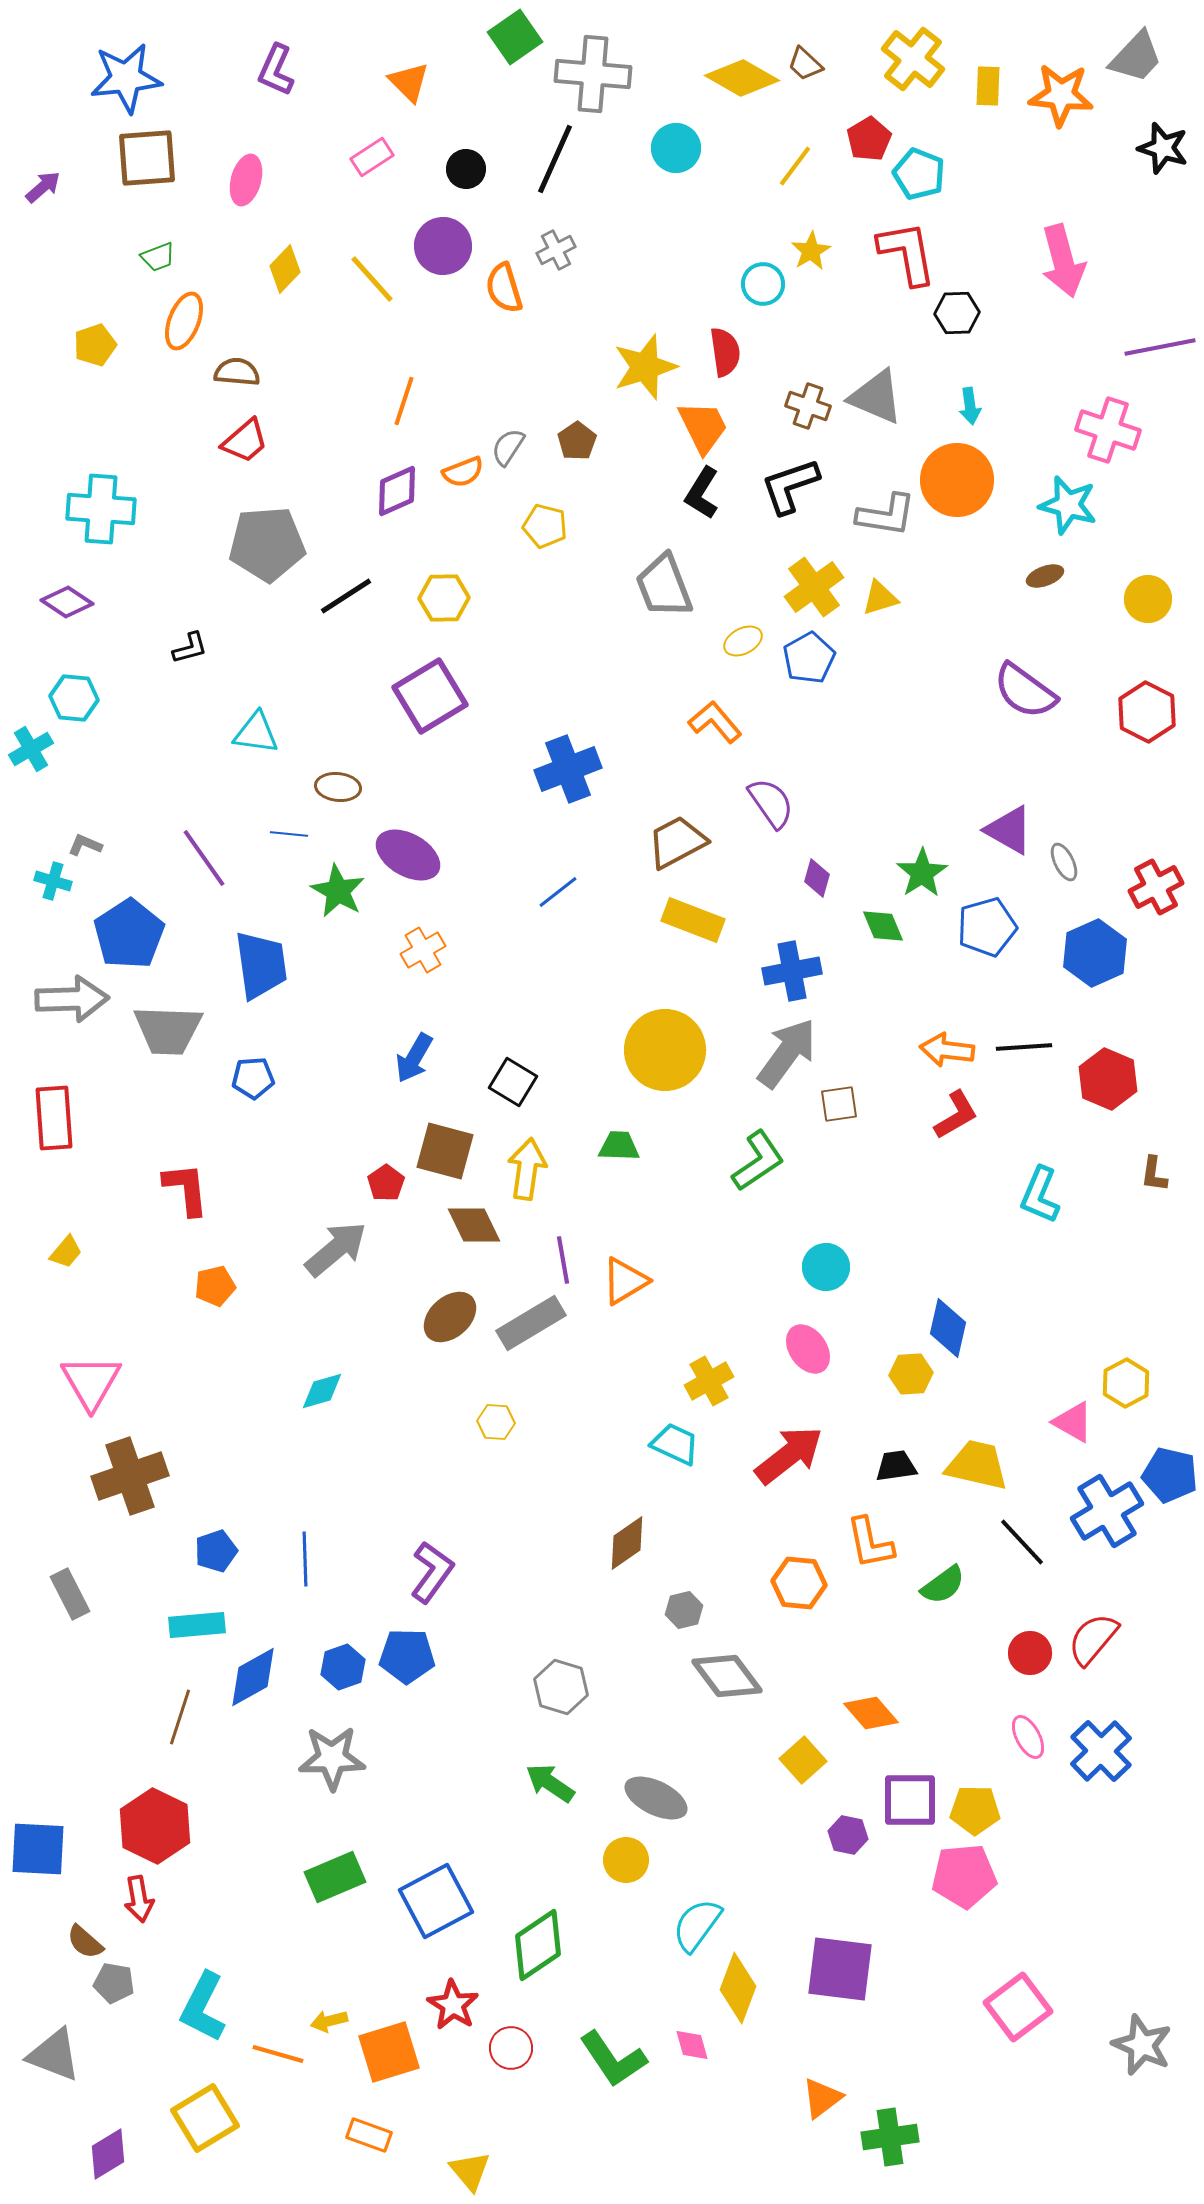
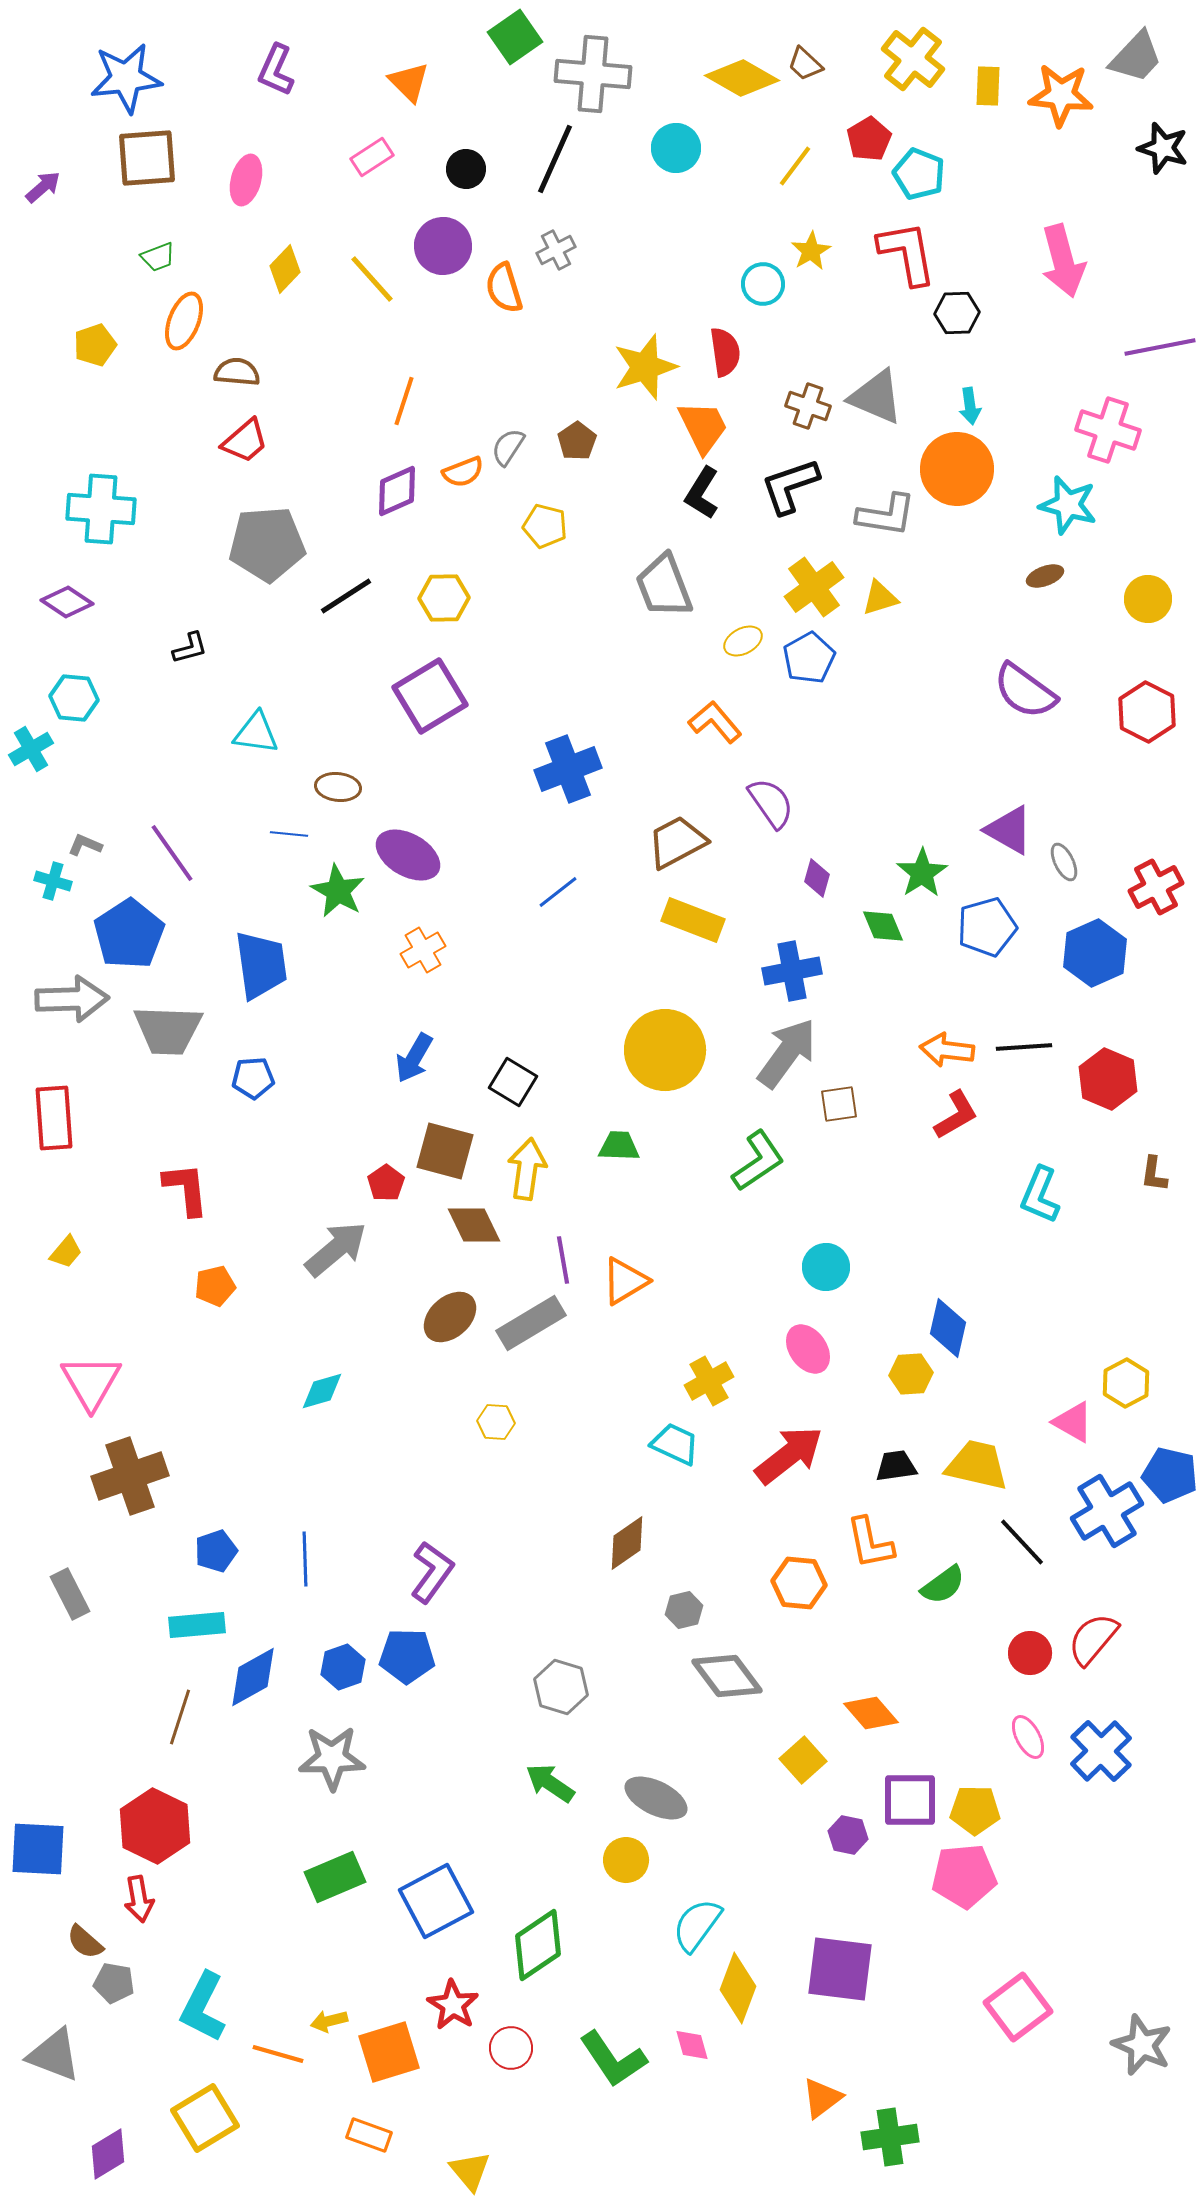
orange circle at (957, 480): moved 11 px up
purple line at (204, 858): moved 32 px left, 5 px up
